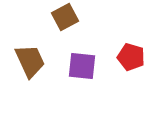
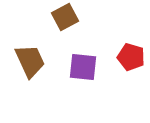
purple square: moved 1 px right, 1 px down
